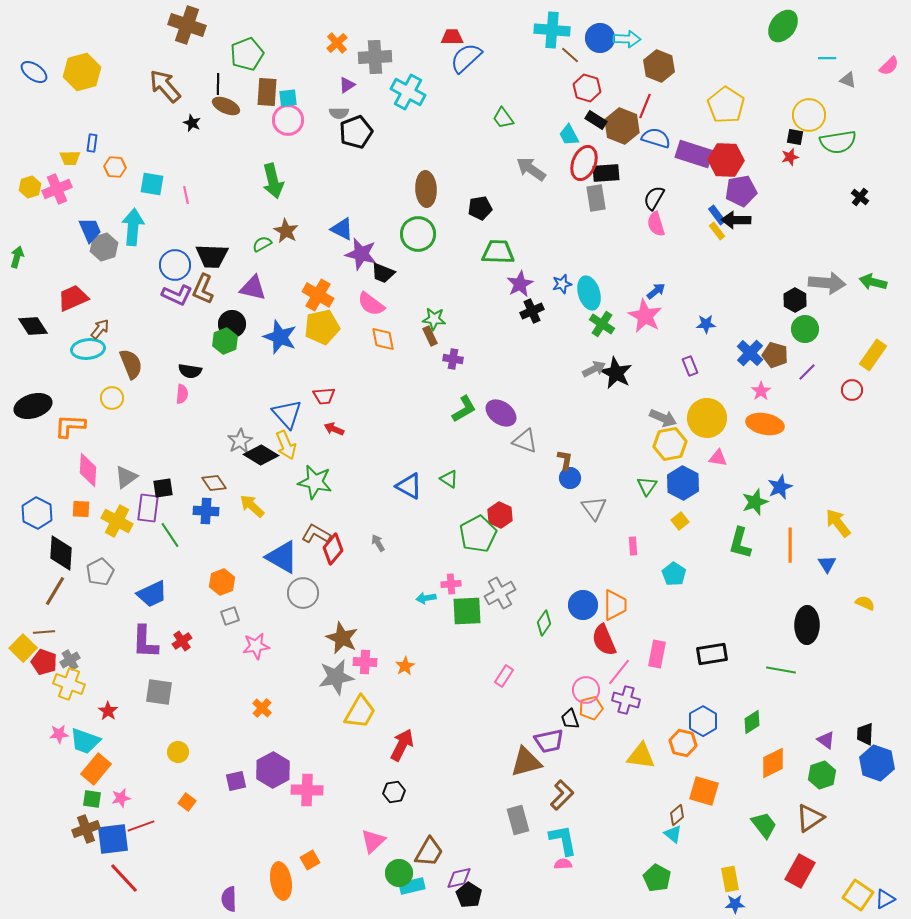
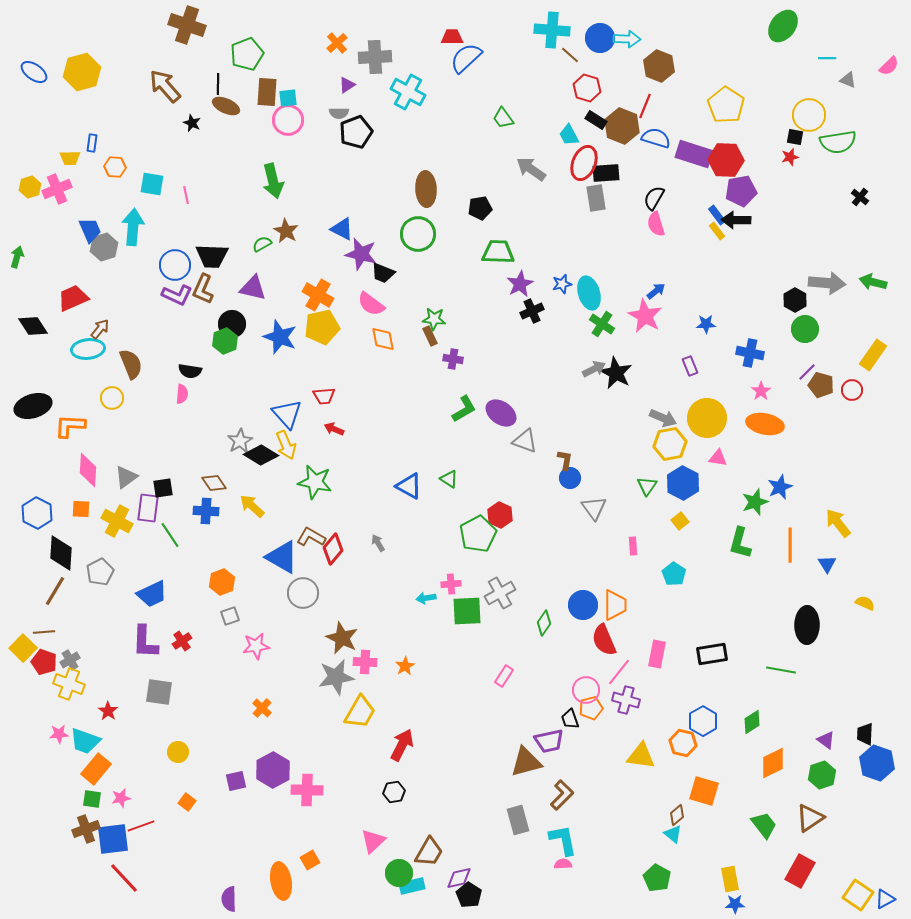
blue cross at (750, 353): rotated 32 degrees counterclockwise
brown pentagon at (775, 355): moved 46 px right, 30 px down
brown L-shape at (316, 534): moved 5 px left, 3 px down
